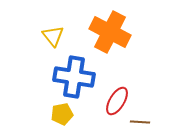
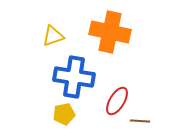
orange cross: rotated 15 degrees counterclockwise
yellow triangle: rotated 50 degrees clockwise
yellow pentagon: moved 2 px right
brown line: moved 1 px up
